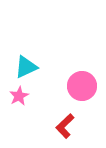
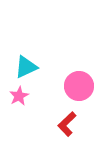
pink circle: moved 3 px left
red L-shape: moved 2 px right, 2 px up
